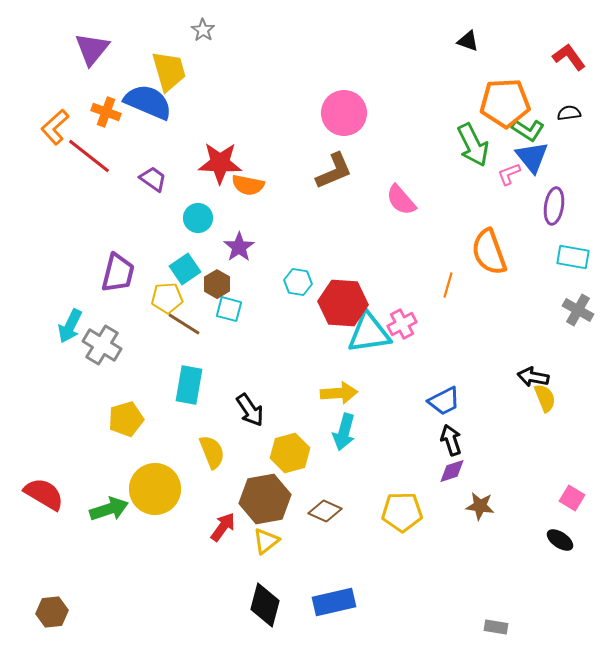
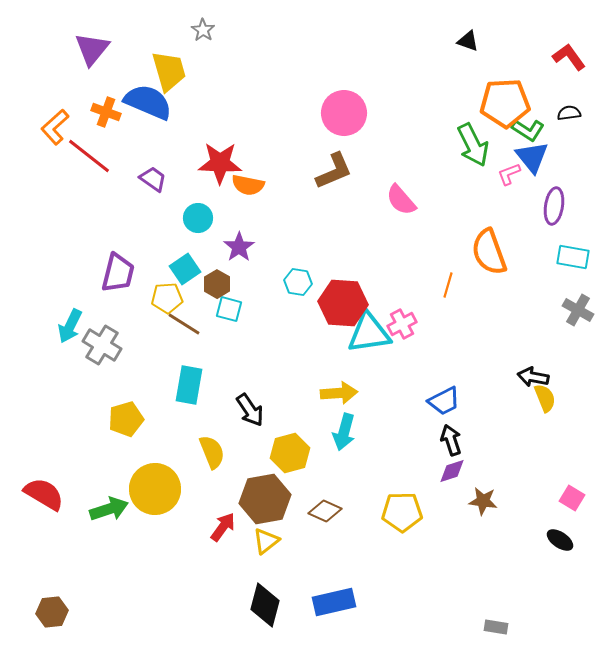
brown star at (480, 506): moved 3 px right, 5 px up
